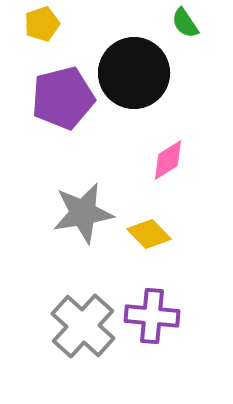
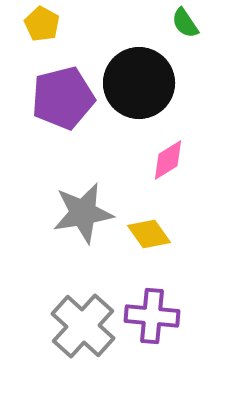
yellow pentagon: rotated 24 degrees counterclockwise
black circle: moved 5 px right, 10 px down
yellow diamond: rotated 9 degrees clockwise
